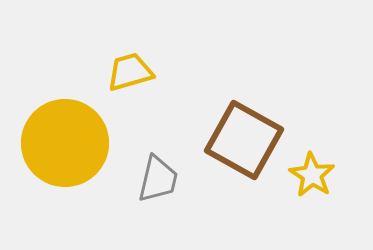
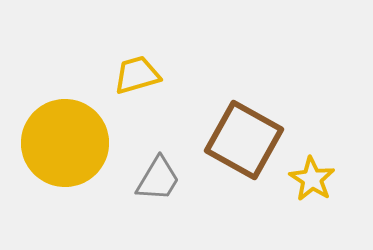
yellow trapezoid: moved 7 px right, 3 px down
yellow star: moved 4 px down
gray trapezoid: rotated 18 degrees clockwise
